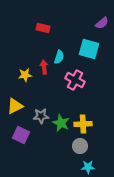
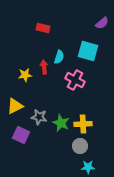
cyan square: moved 1 px left, 2 px down
gray star: moved 2 px left, 1 px down; rotated 14 degrees clockwise
